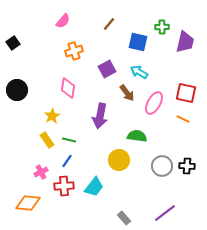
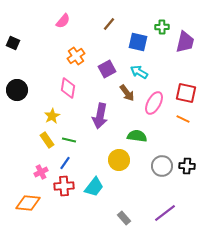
black square: rotated 32 degrees counterclockwise
orange cross: moved 2 px right, 5 px down; rotated 18 degrees counterclockwise
blue line: moved 2 px left, 2 px down
